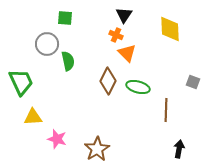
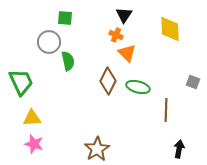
gray circle: moved 2 px right, 2 px up
yellow triangle: moved 1 px left, 1 px down
pink star: moved 23 px left, 5 px down
